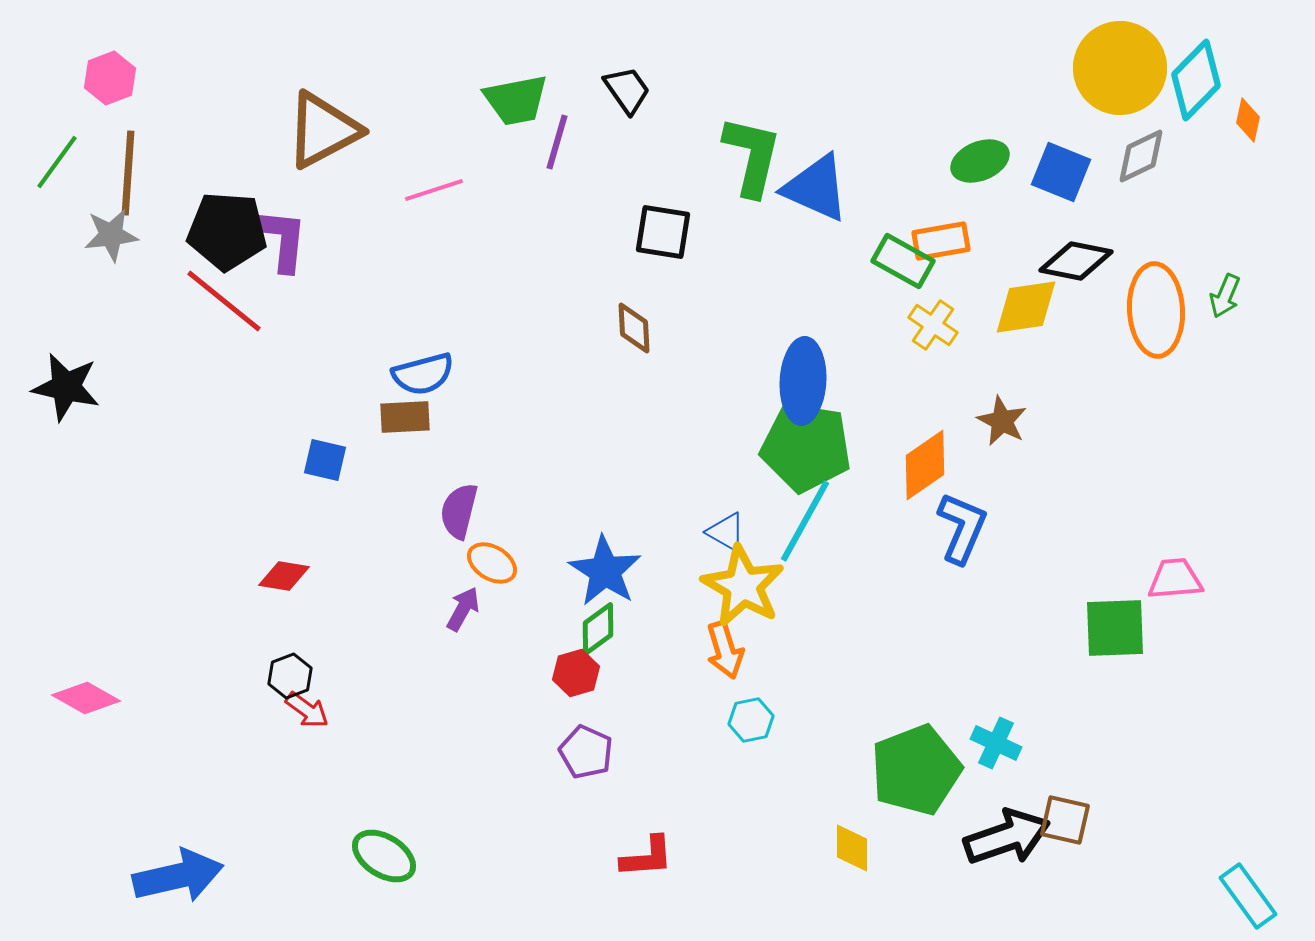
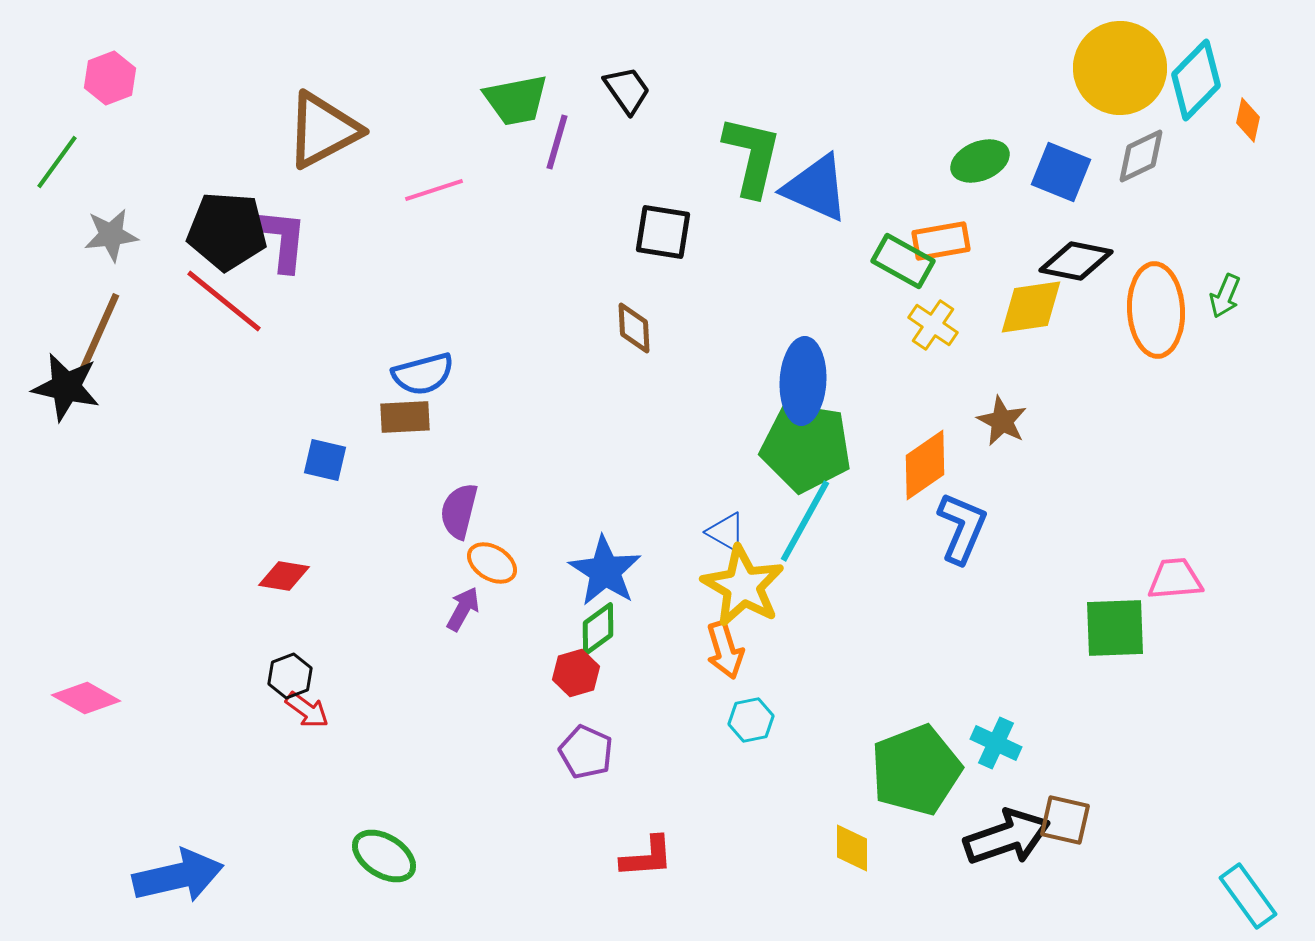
brown line at (128, 173): moved 29 px left, 160 px down; rotated 20 degrees clockwise
yellow diamond at (1026, 307): moved 5 px right
